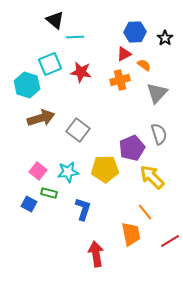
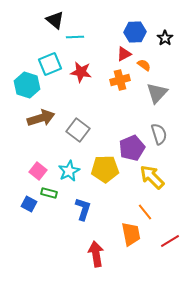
cyan star: moved 1 px right, 1 px up; rotated 20 degrees counterclockwise
